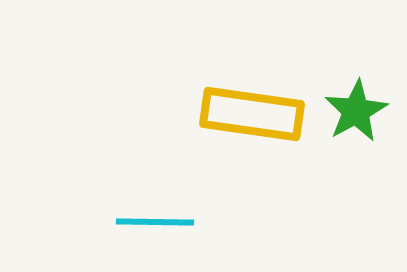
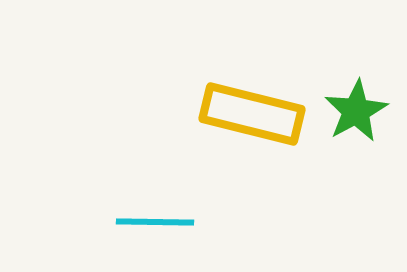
yellow rectangle: rotated 6 degrees clockwise
